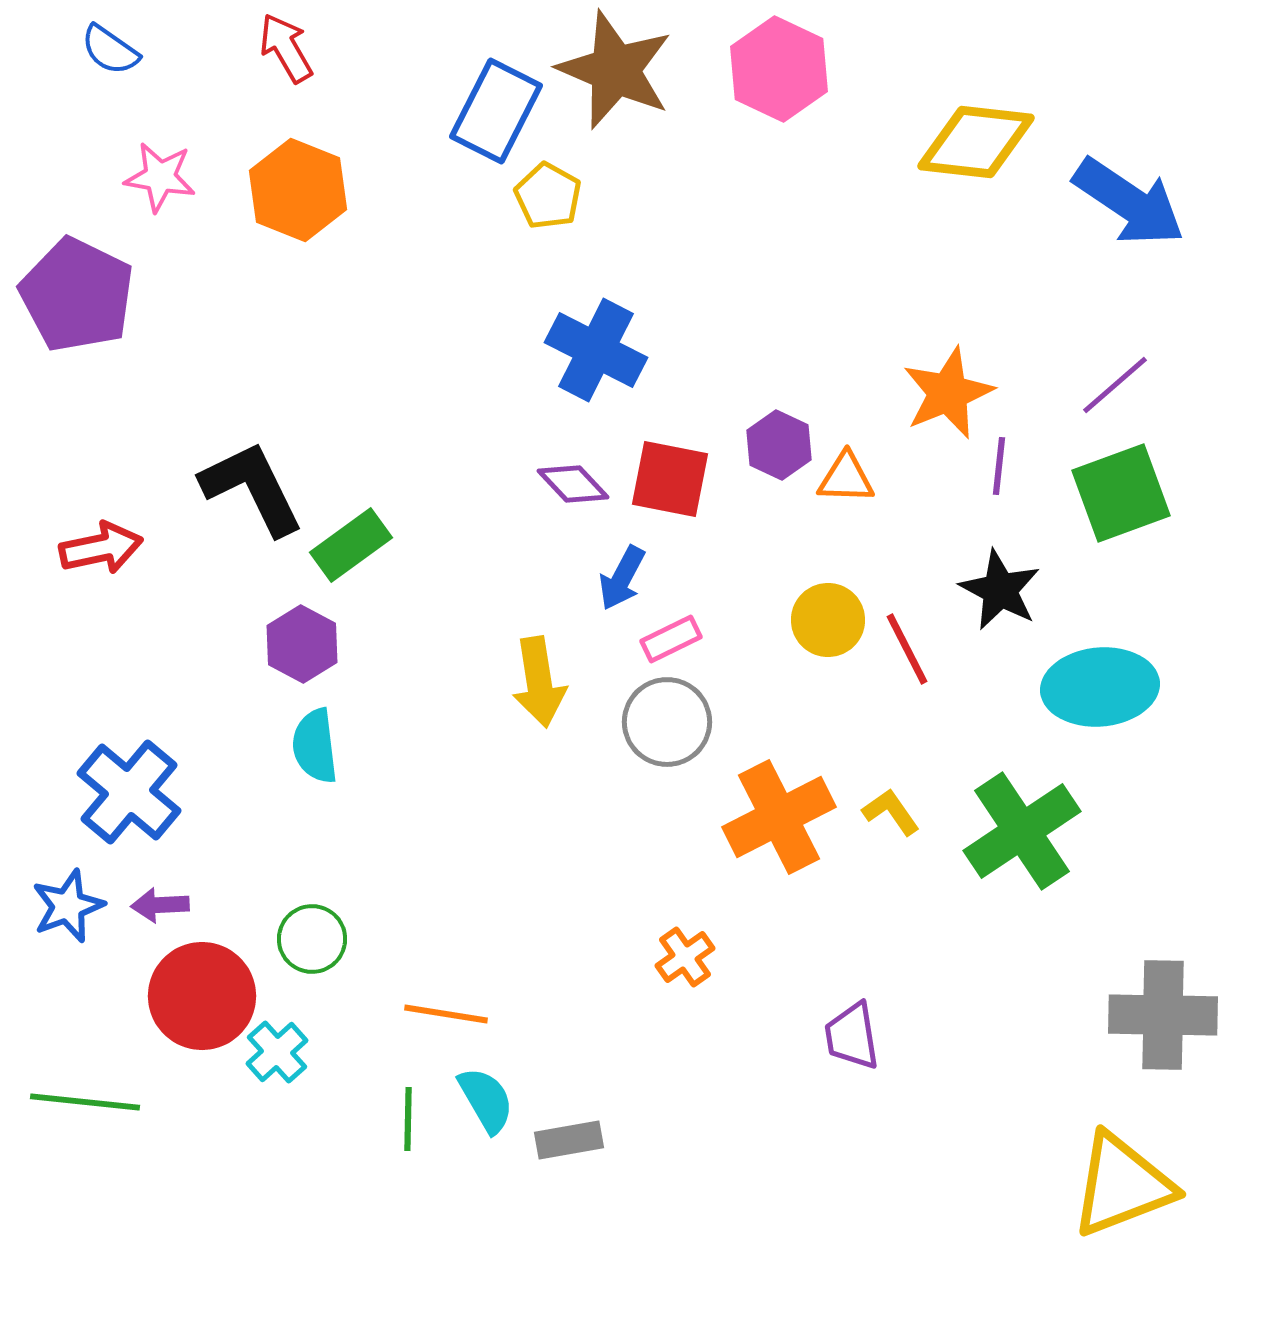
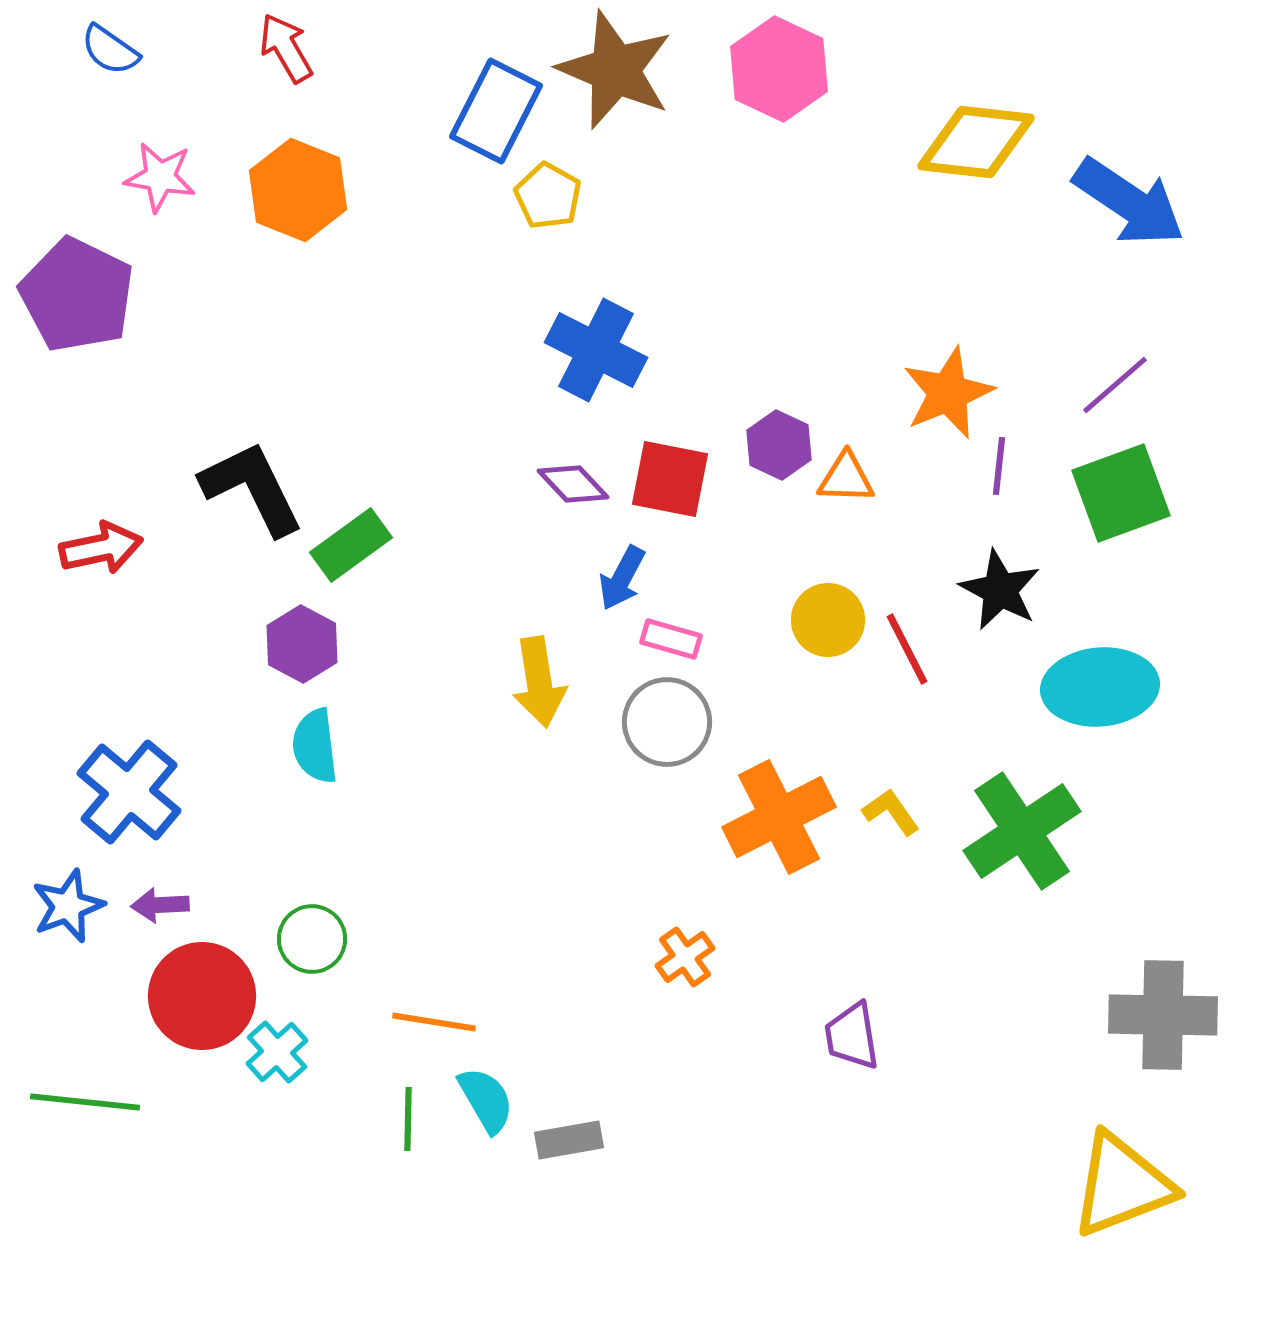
pink rectangle at (671, 639): rotated 42 degrees clockwise
orange line at (446, 1014): moved 12 px left, 8 px down
